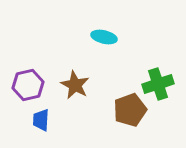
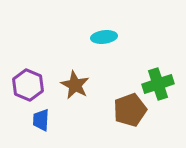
cyan ellipse: rotated 20 degrees counterclockwise
purple hexagon: rotated 24 degrees counterclockwise
